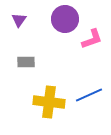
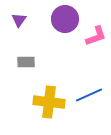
pink L-shape: moved 4 px right, 3 px up
